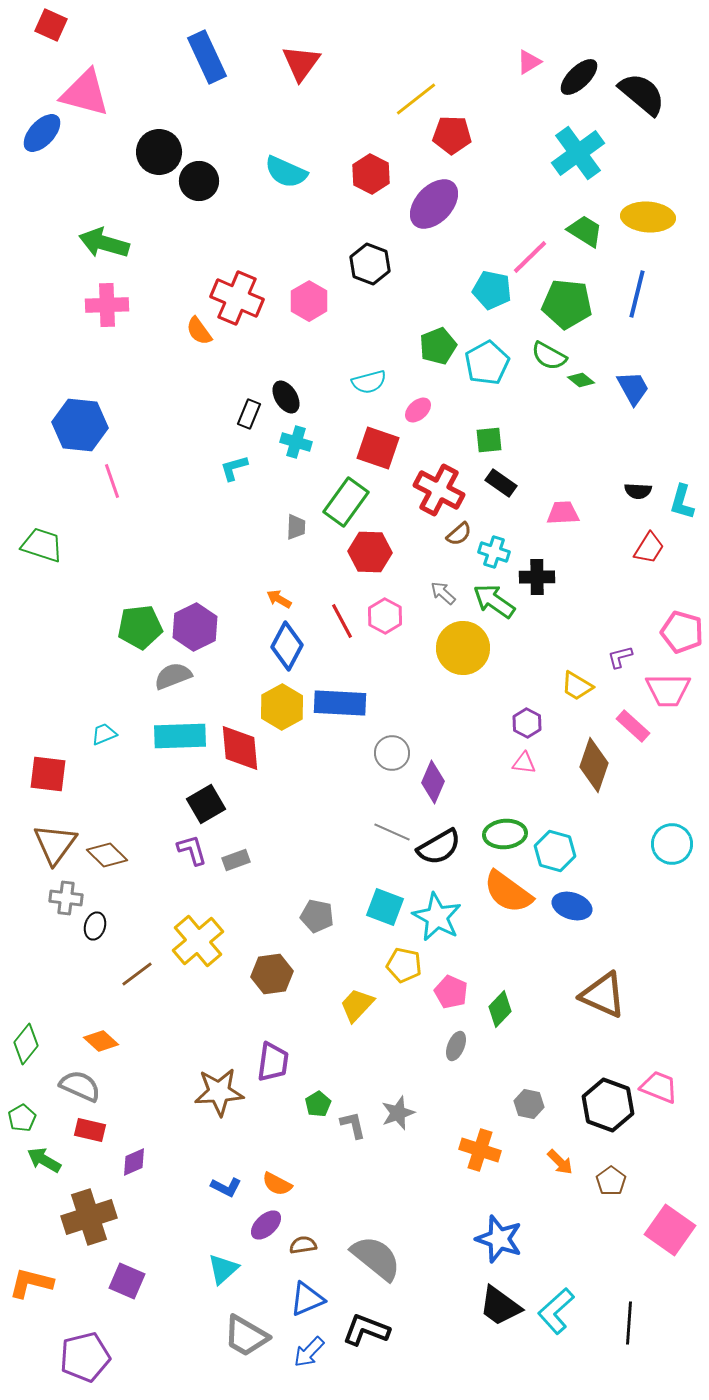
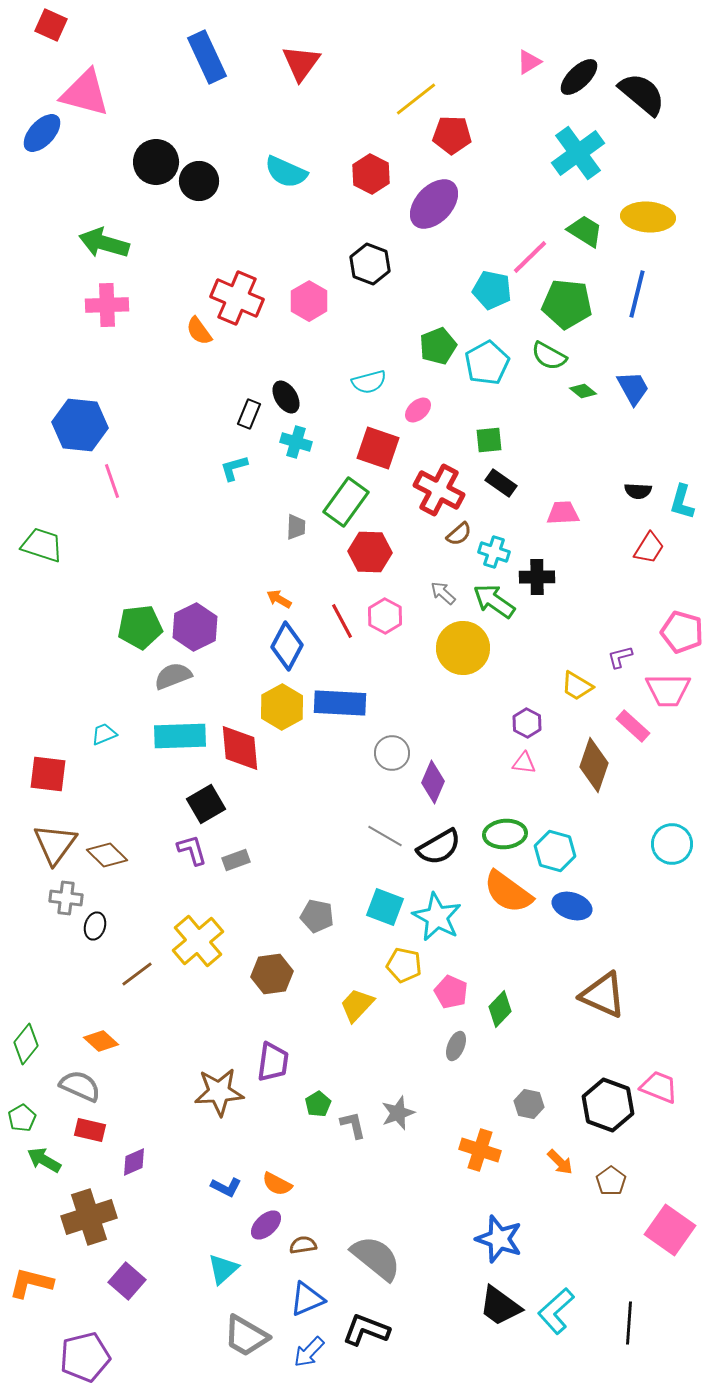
black circle at (159, 152): moved 3 px left, 10 px down
green diamond at (581, 380): moved 2 px right, 11 px down
gray line at (392, 832): moved 7 px left, 4 px down; rotated 6 degrees clockwise
purple square at (127, 1281): rotated 18 degrees clockwise
